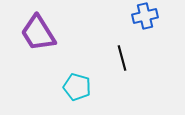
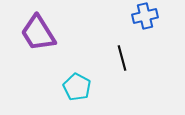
cyan pentagon: rotated 12 degrees clockwise
